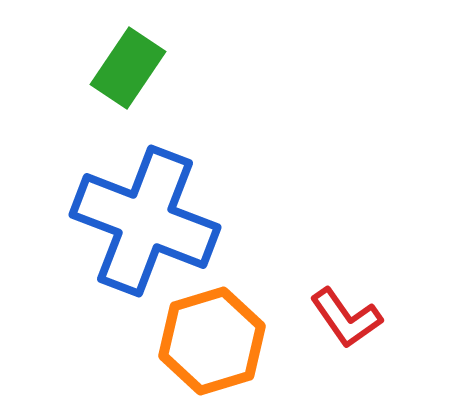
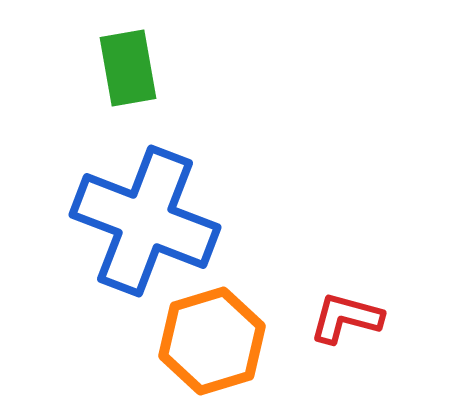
green rectangle: rotated 44 degrees counterclockwise
red L-shape: rotated 140 degrees clockwise
